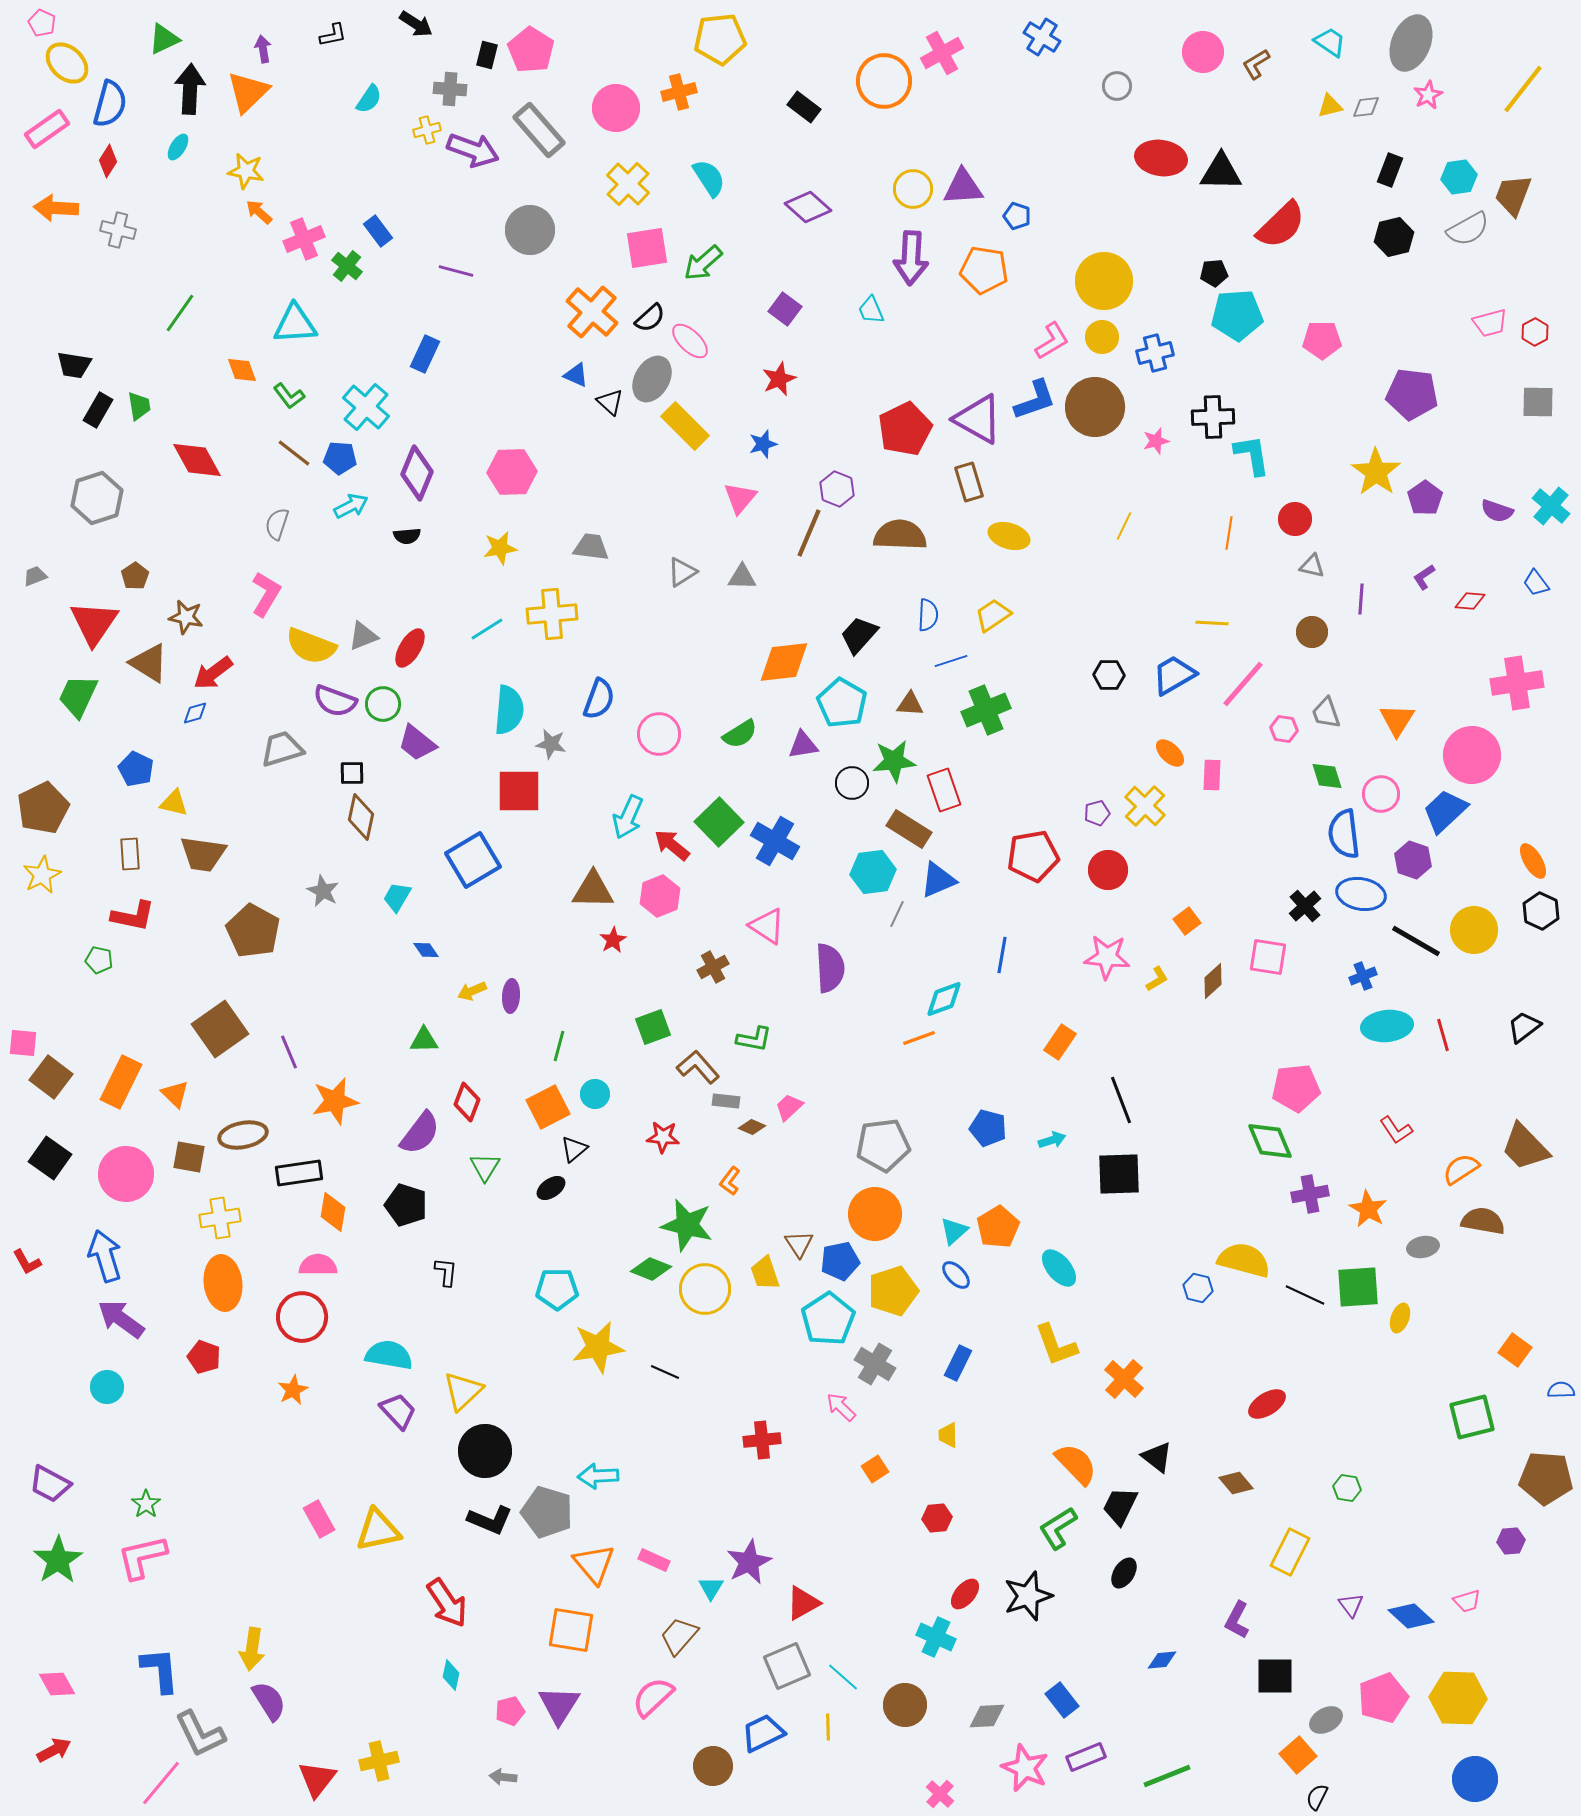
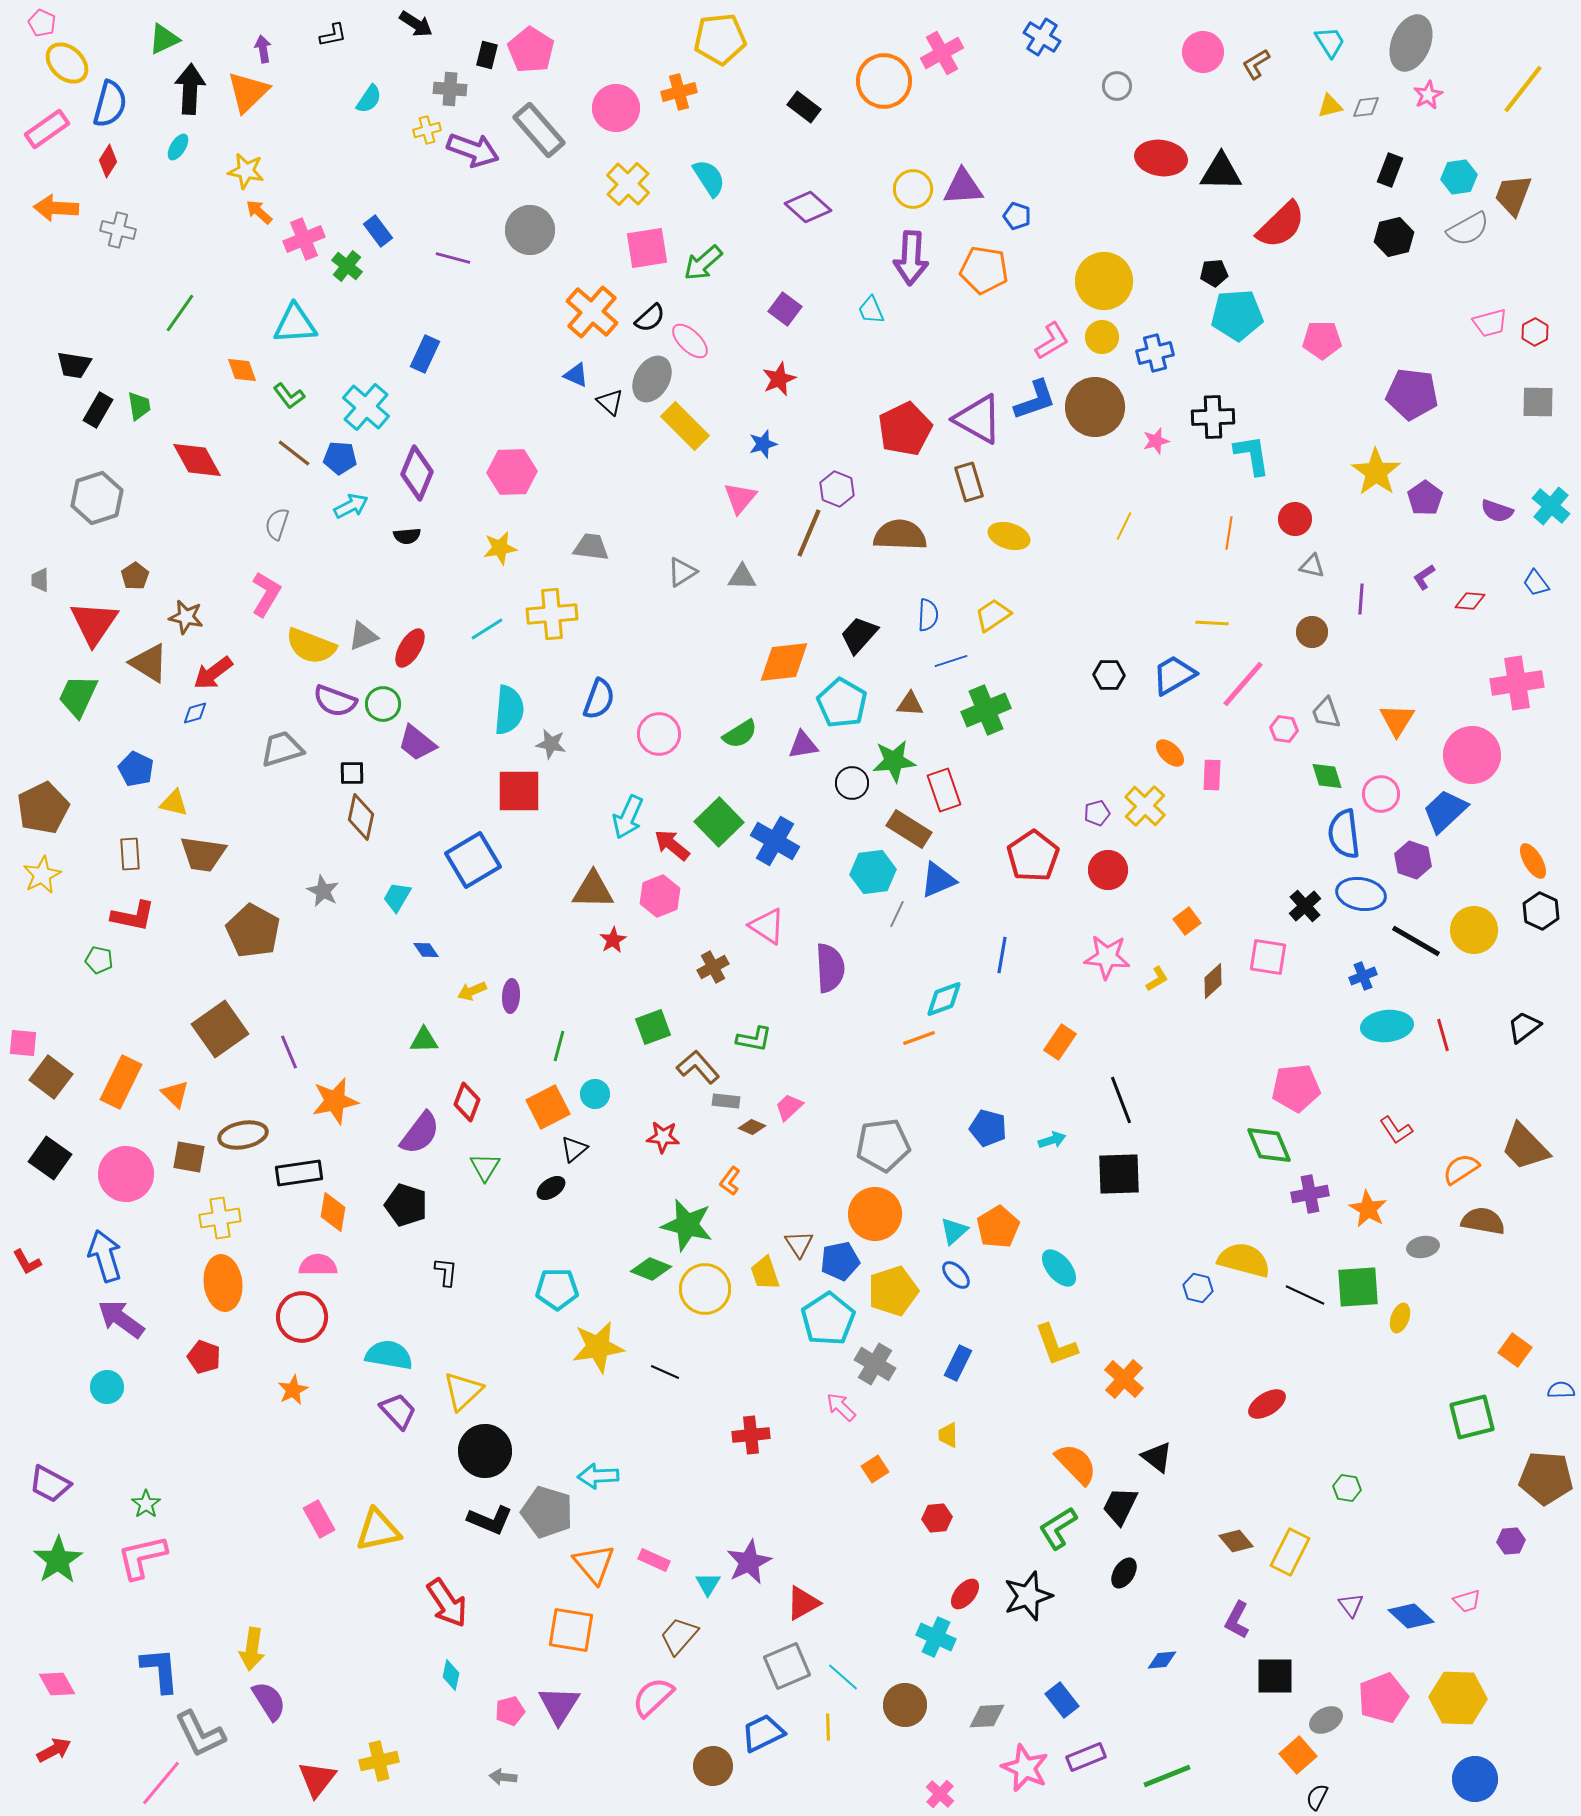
cyan trapezoid at (1330, 42): rotated 24 degrees clockwise
purple line at (456, 271): moved 3 px left, 13 px up
gray trapezoid at (35, 576): moved 5 px right, 4 px down; rotated 70 degrees counterclockwise
red pentagon at (1033, 856): rotated 24 degrees counterclockwise
green diamond at (1270, 1141): moved 1 px left, 4 px down
red cross at (762, 1440): moved 11 px left, 5 px up
brown diamond at (1236, 1483): moved 58 px down
cyan triangle at (711, 1588): moved 3 px left, 4 px up
